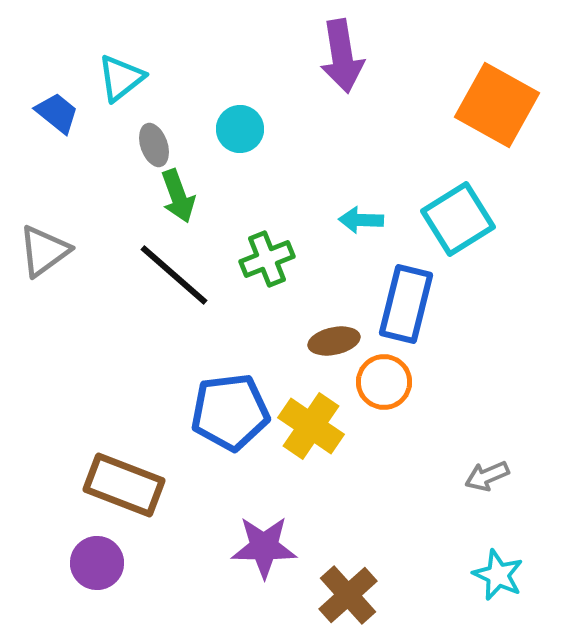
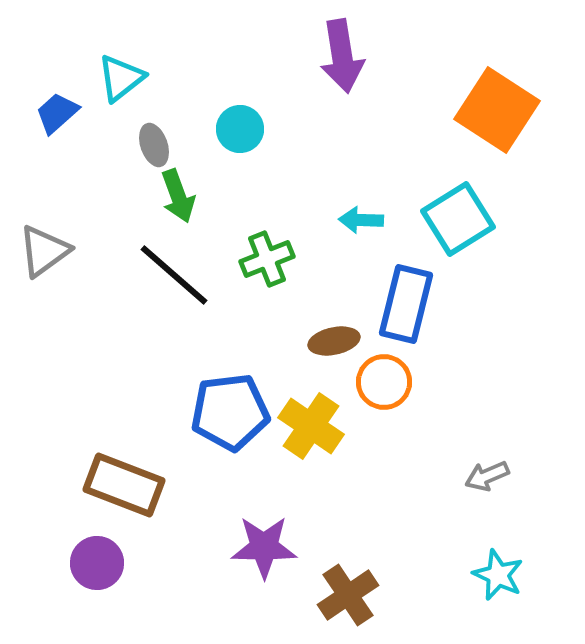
orange square: moved 5 px down; rotated 4 degrees clockwise
blue trapezoid: rotated 81 degrees counterclockwise
brown cross: rotated 8 degrees clockwise
